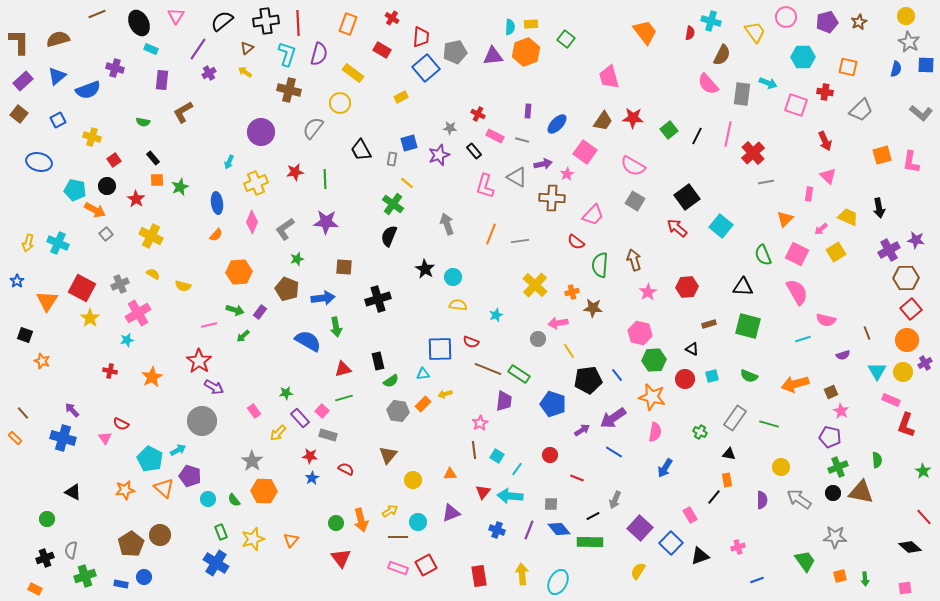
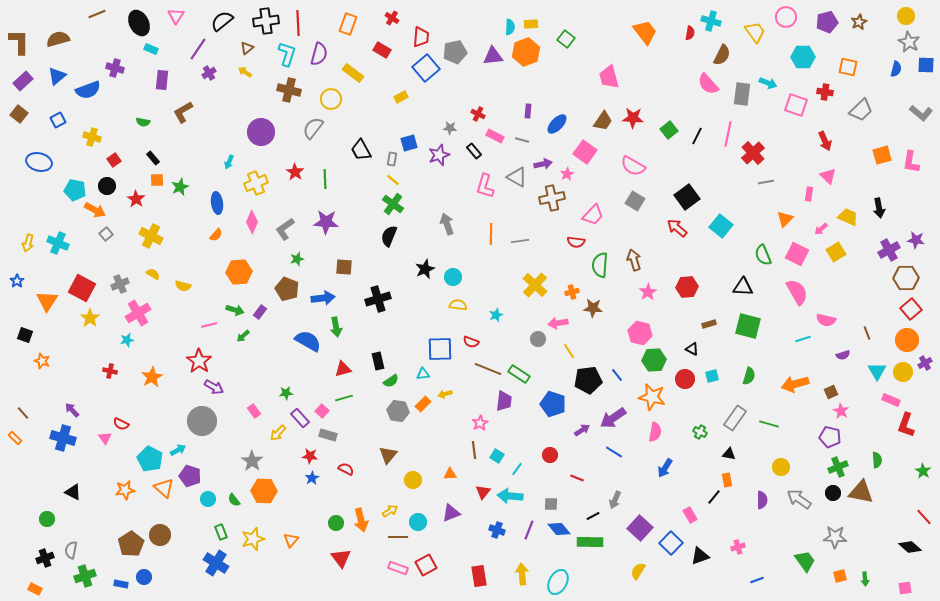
yellow circle at (340, 103): moved 9 px left, 4 px up
red star at (295, 172): rotated 30 degrees counterclockwise
yellow line at (407, 183): moved 14 px left, 3 px up
brown cross at (552, 198): rotated 15 degrees counterclockwise
orange line at (491, 234): rotated 20 degrees counterclockwise
red semicircle at (576, 242): rotated 30 degrees counterclockwise
black star at (425, 269): rotated 18 degrees clockwise
green semicircle at (749, 376): rotated 96 degrees counterclockwise
